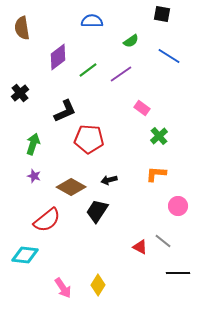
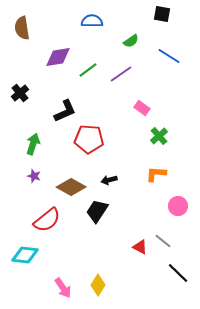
purple diamond: rotated 28 degrees clockwise
black line: rotated 45 degrees clockwise
